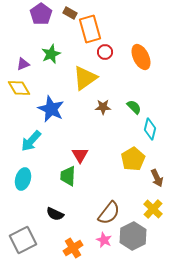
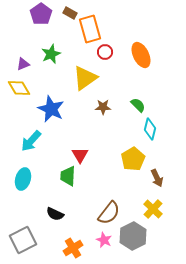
orange ellipse: moved 2 px up
green semicircle: moved 4 px right, 2 px up
